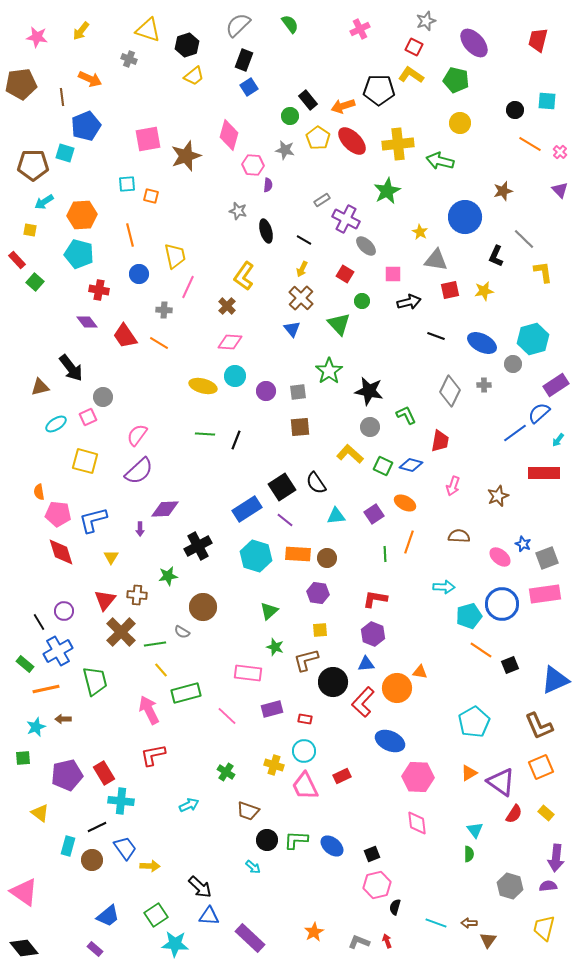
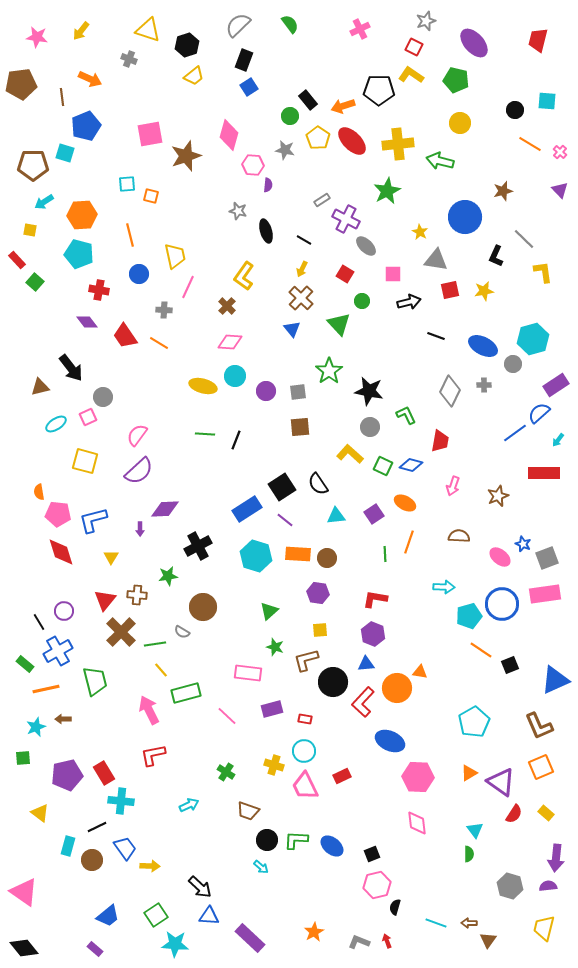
pink square at (148, 139): moved 2 px right, 5 px up
blue ellipse at (482, 343): moved 1 px right, 3 px down
black semicircle at (316, 483): moved 2 px right, 1 px down
cyan arrow at (253, 867): moved 8 px right
